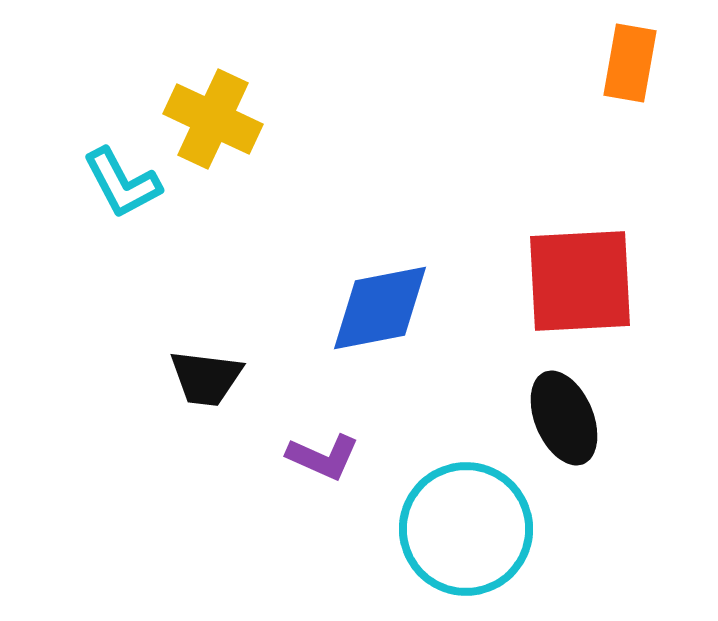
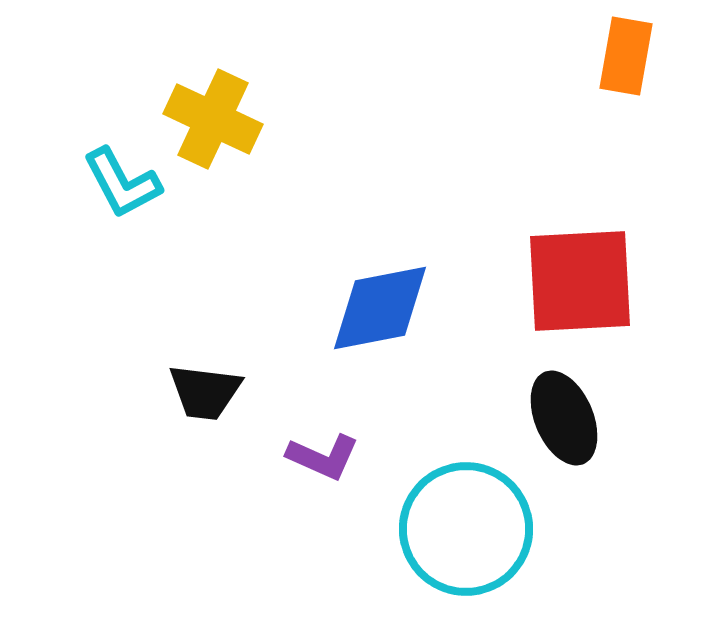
orange rectangle: moved 4 px left, 7 px up
black trapezoid: moved 1 px left, 14 px down
